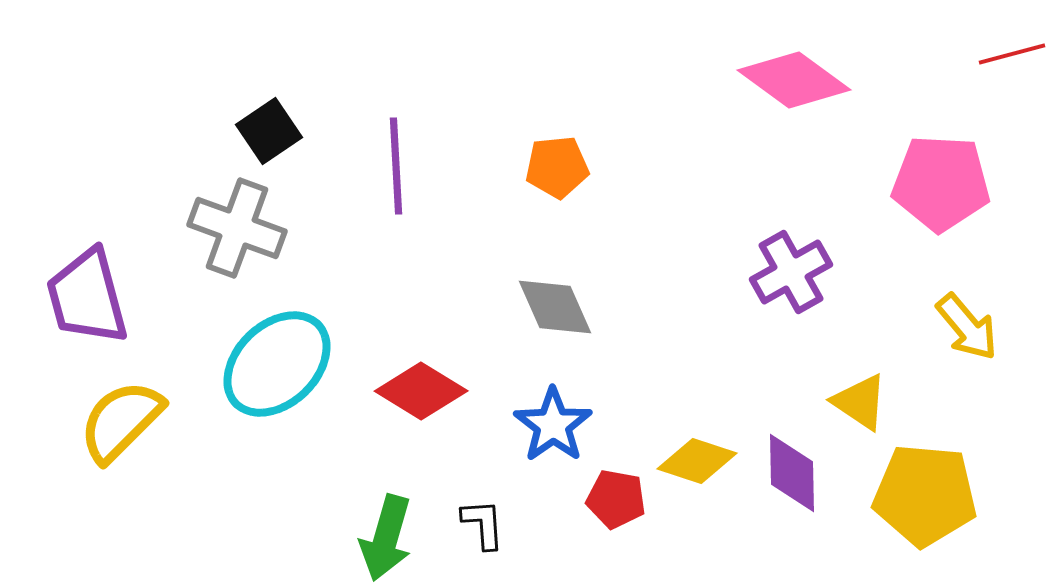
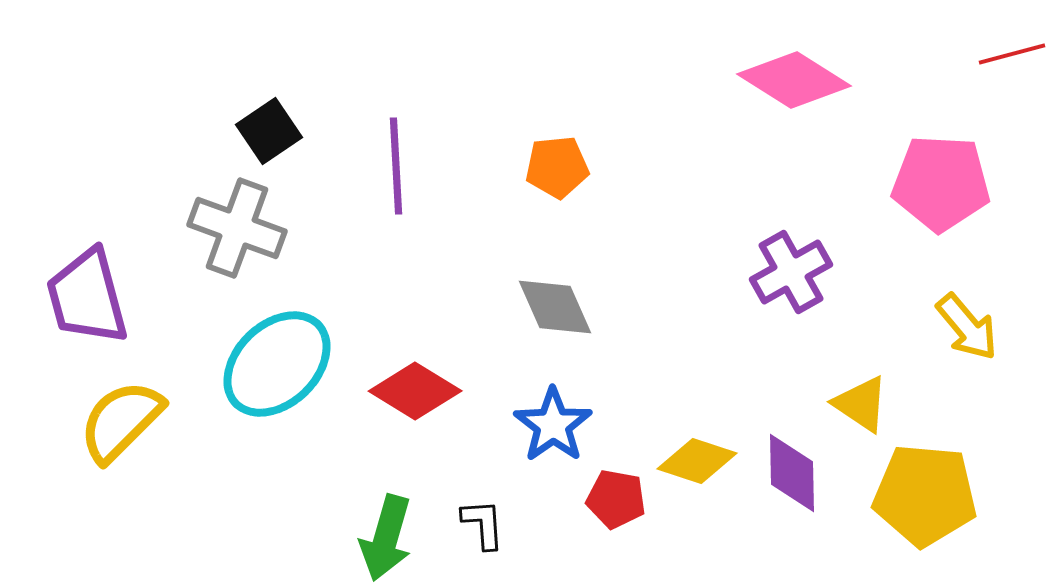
pink diamond: rotated 4 degrees counterclockwise
red diamond: moved 6 px left
yellow triangle: moved 1 px right, 2 px down
